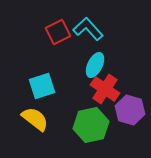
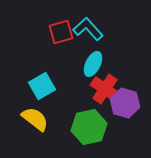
red square: moved 3 px right; rotated 10 degrees clockwise
cyan ellipse: moved 2 px left, 1 px up
cyan square: rotated 12 degrees counterclockwise
purple hexagon: moved 5 px left, 7 px up
green hexagon: moved 2 px left, 2 px down
